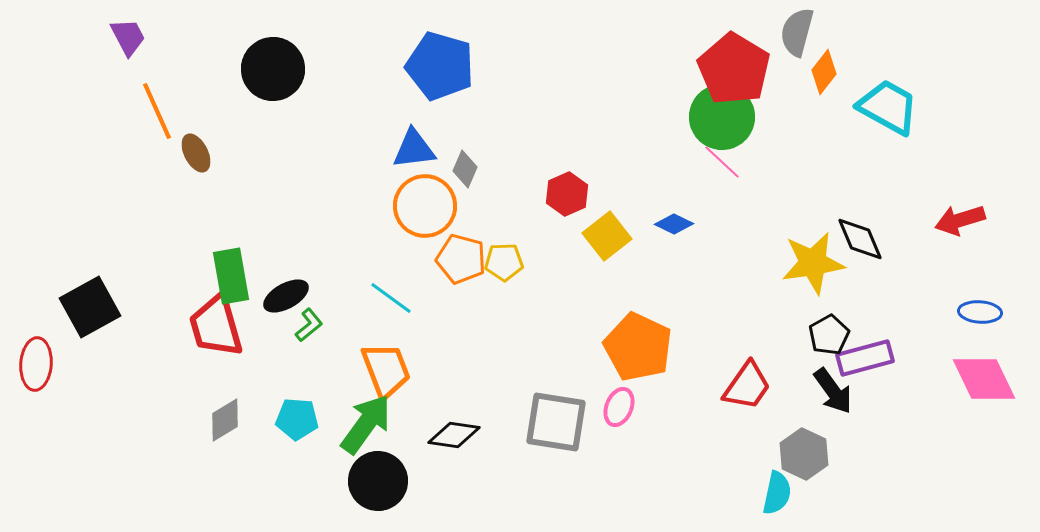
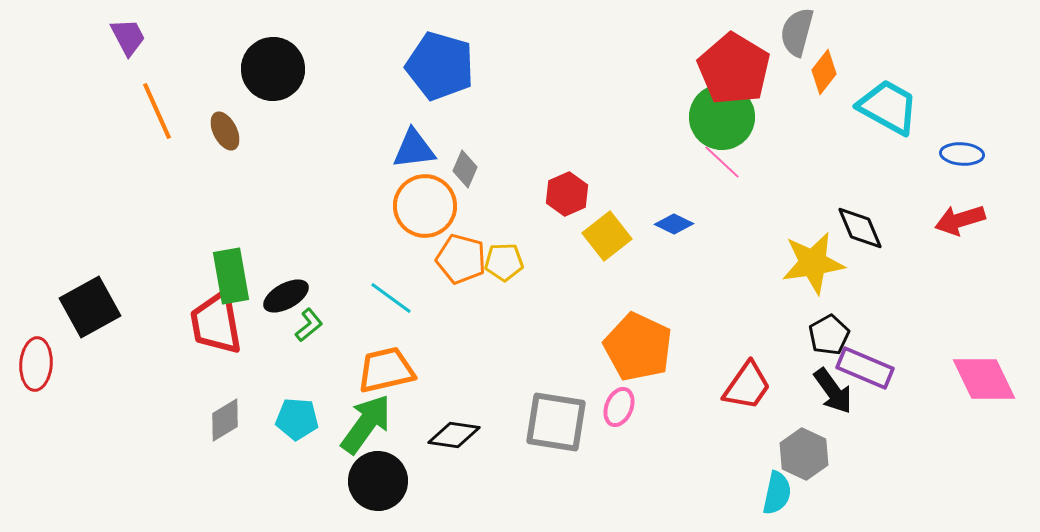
brown ellipse at (196, 153): moved 29 px right, 22 px up
black diamond at (860, 239): moved 11 px up
blue ellipse at (980, 312): moved 18 px left, 158 px up
red trapezoid at (216, 326): moved 3 px up; rotated 6 degrees clockwise
purple rectangle at (865, 358): moved 10 px down; rotated 38 degrees clockwise
orange trapezoid at (386, 370): rotated 82 degrees counterclockwise
